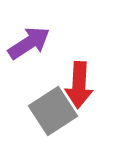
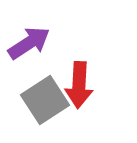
gray square: moved 8 px left, 11 px up
